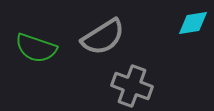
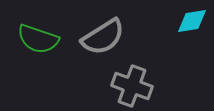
cyan diamond: moved 1 px left, 2 px up
green semicircle: moved 2 px right, 9 px up
